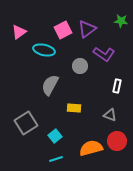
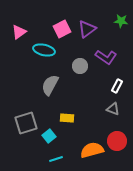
pink square: moved 1 px left, 1 px up
purple L-shape: moved 2 px right, 3 px down
white rectangle: rotated 16 degrees clockwise
yellow rectangle: moved 7 px left, 10 px down
gray triangle: moved 3 px right, 6 px up
gray square: rotated 15 degrees clockwise
cyan square: moved 6 px left
orange semicircle: moved 1 px right, 2 px down
